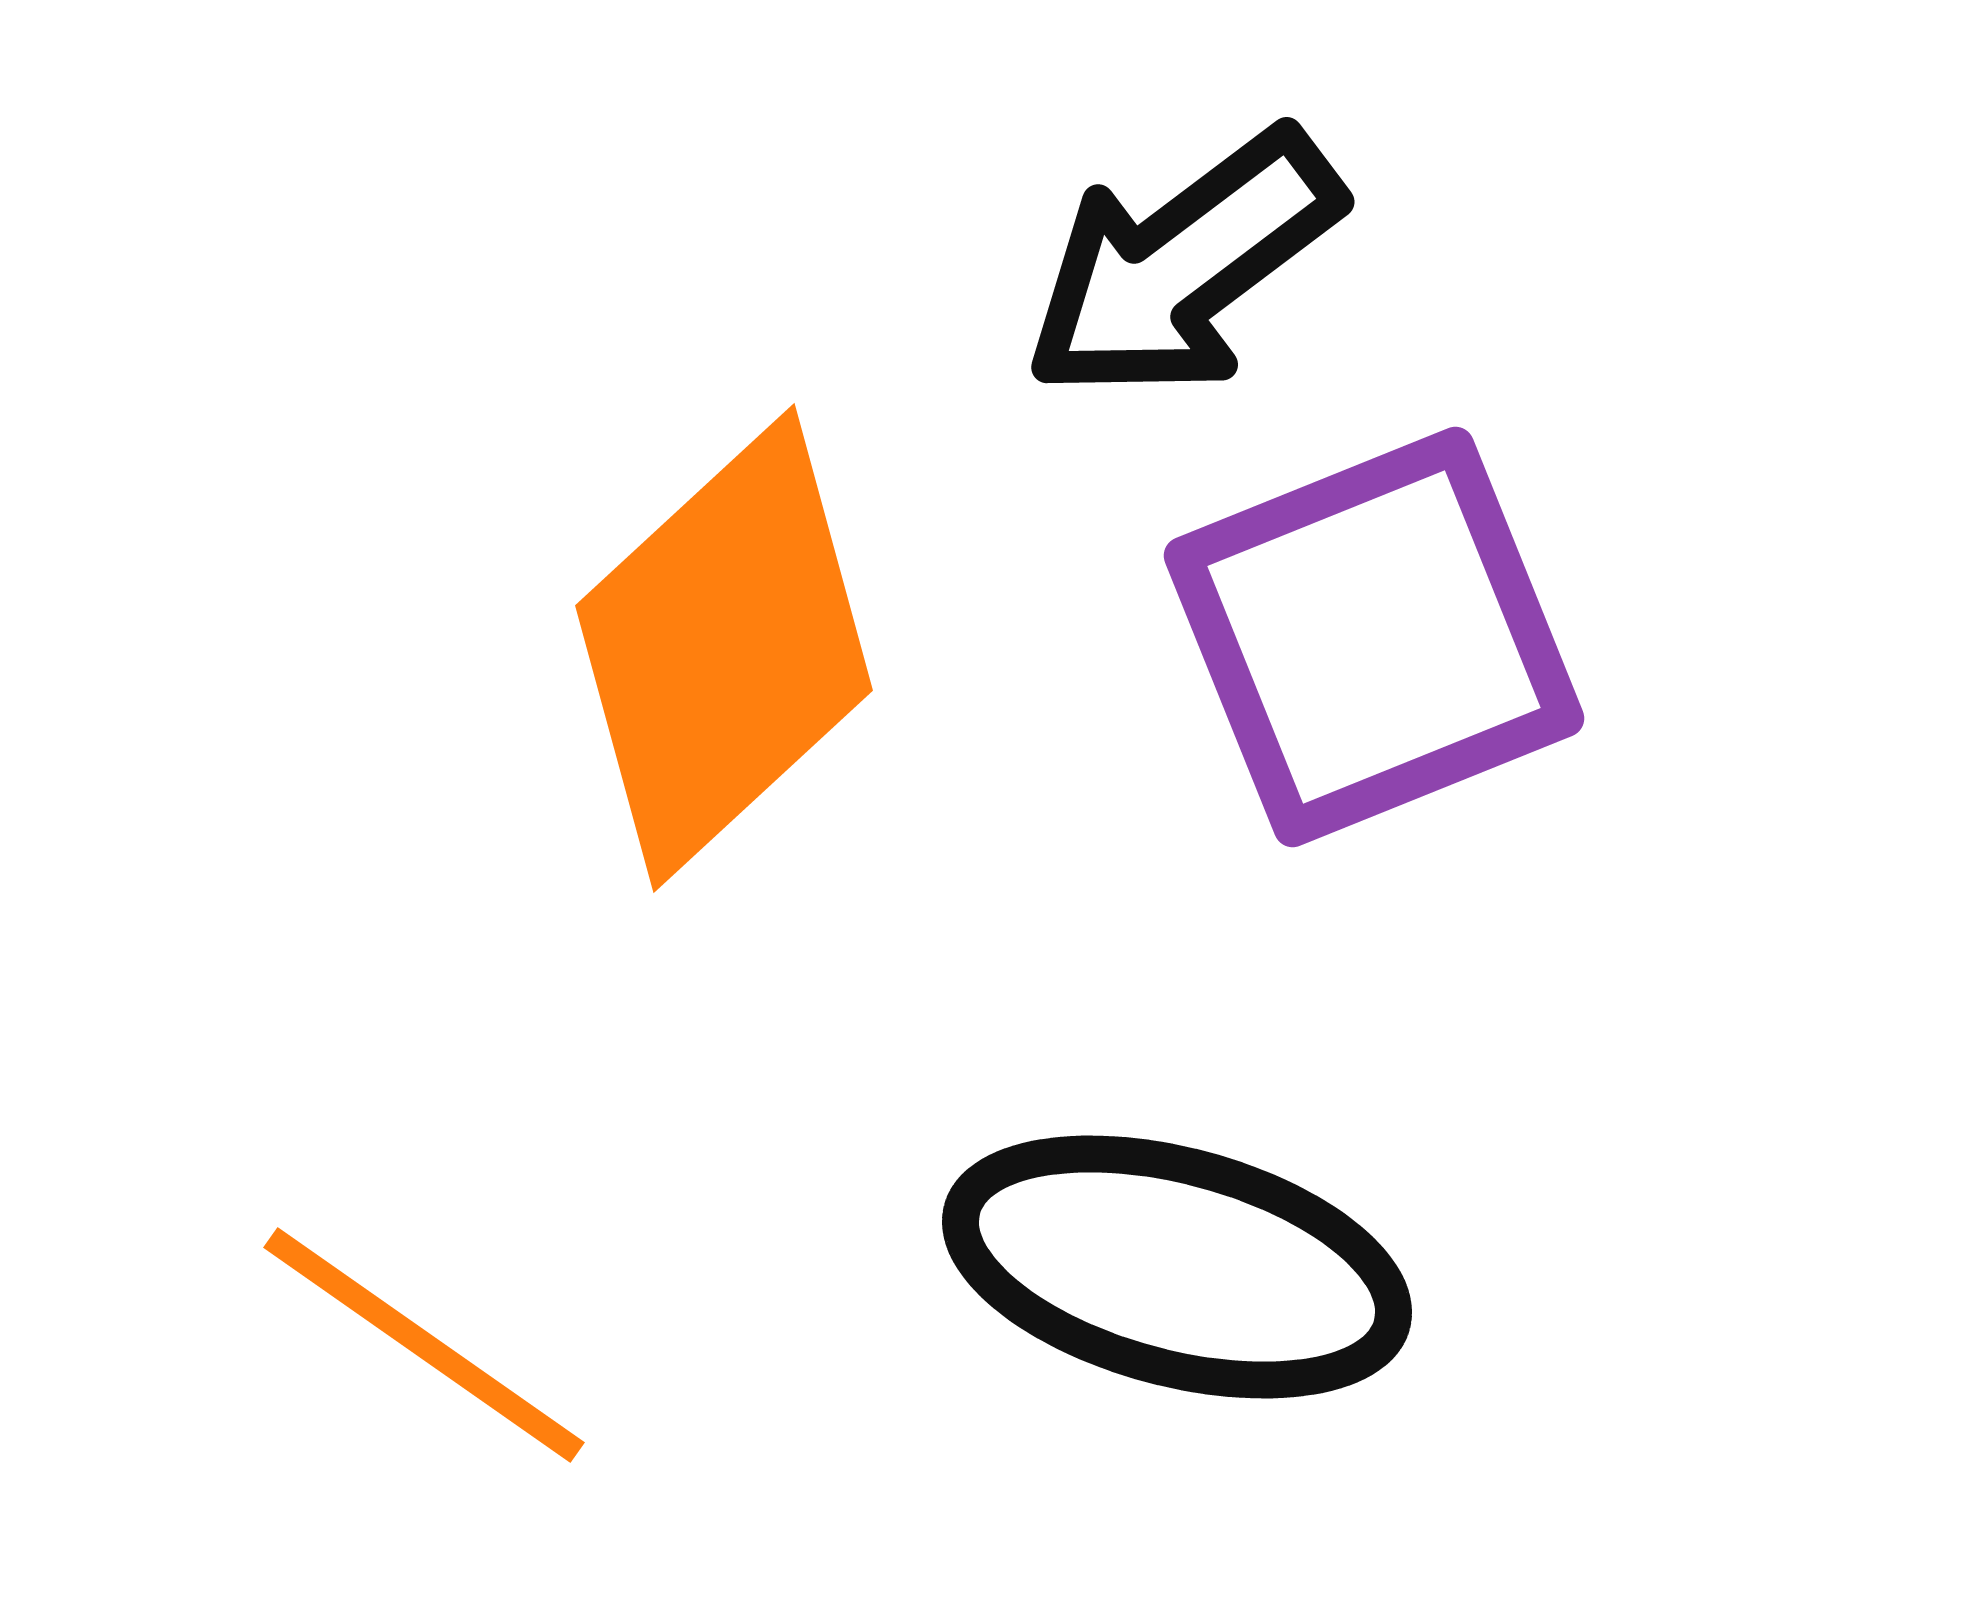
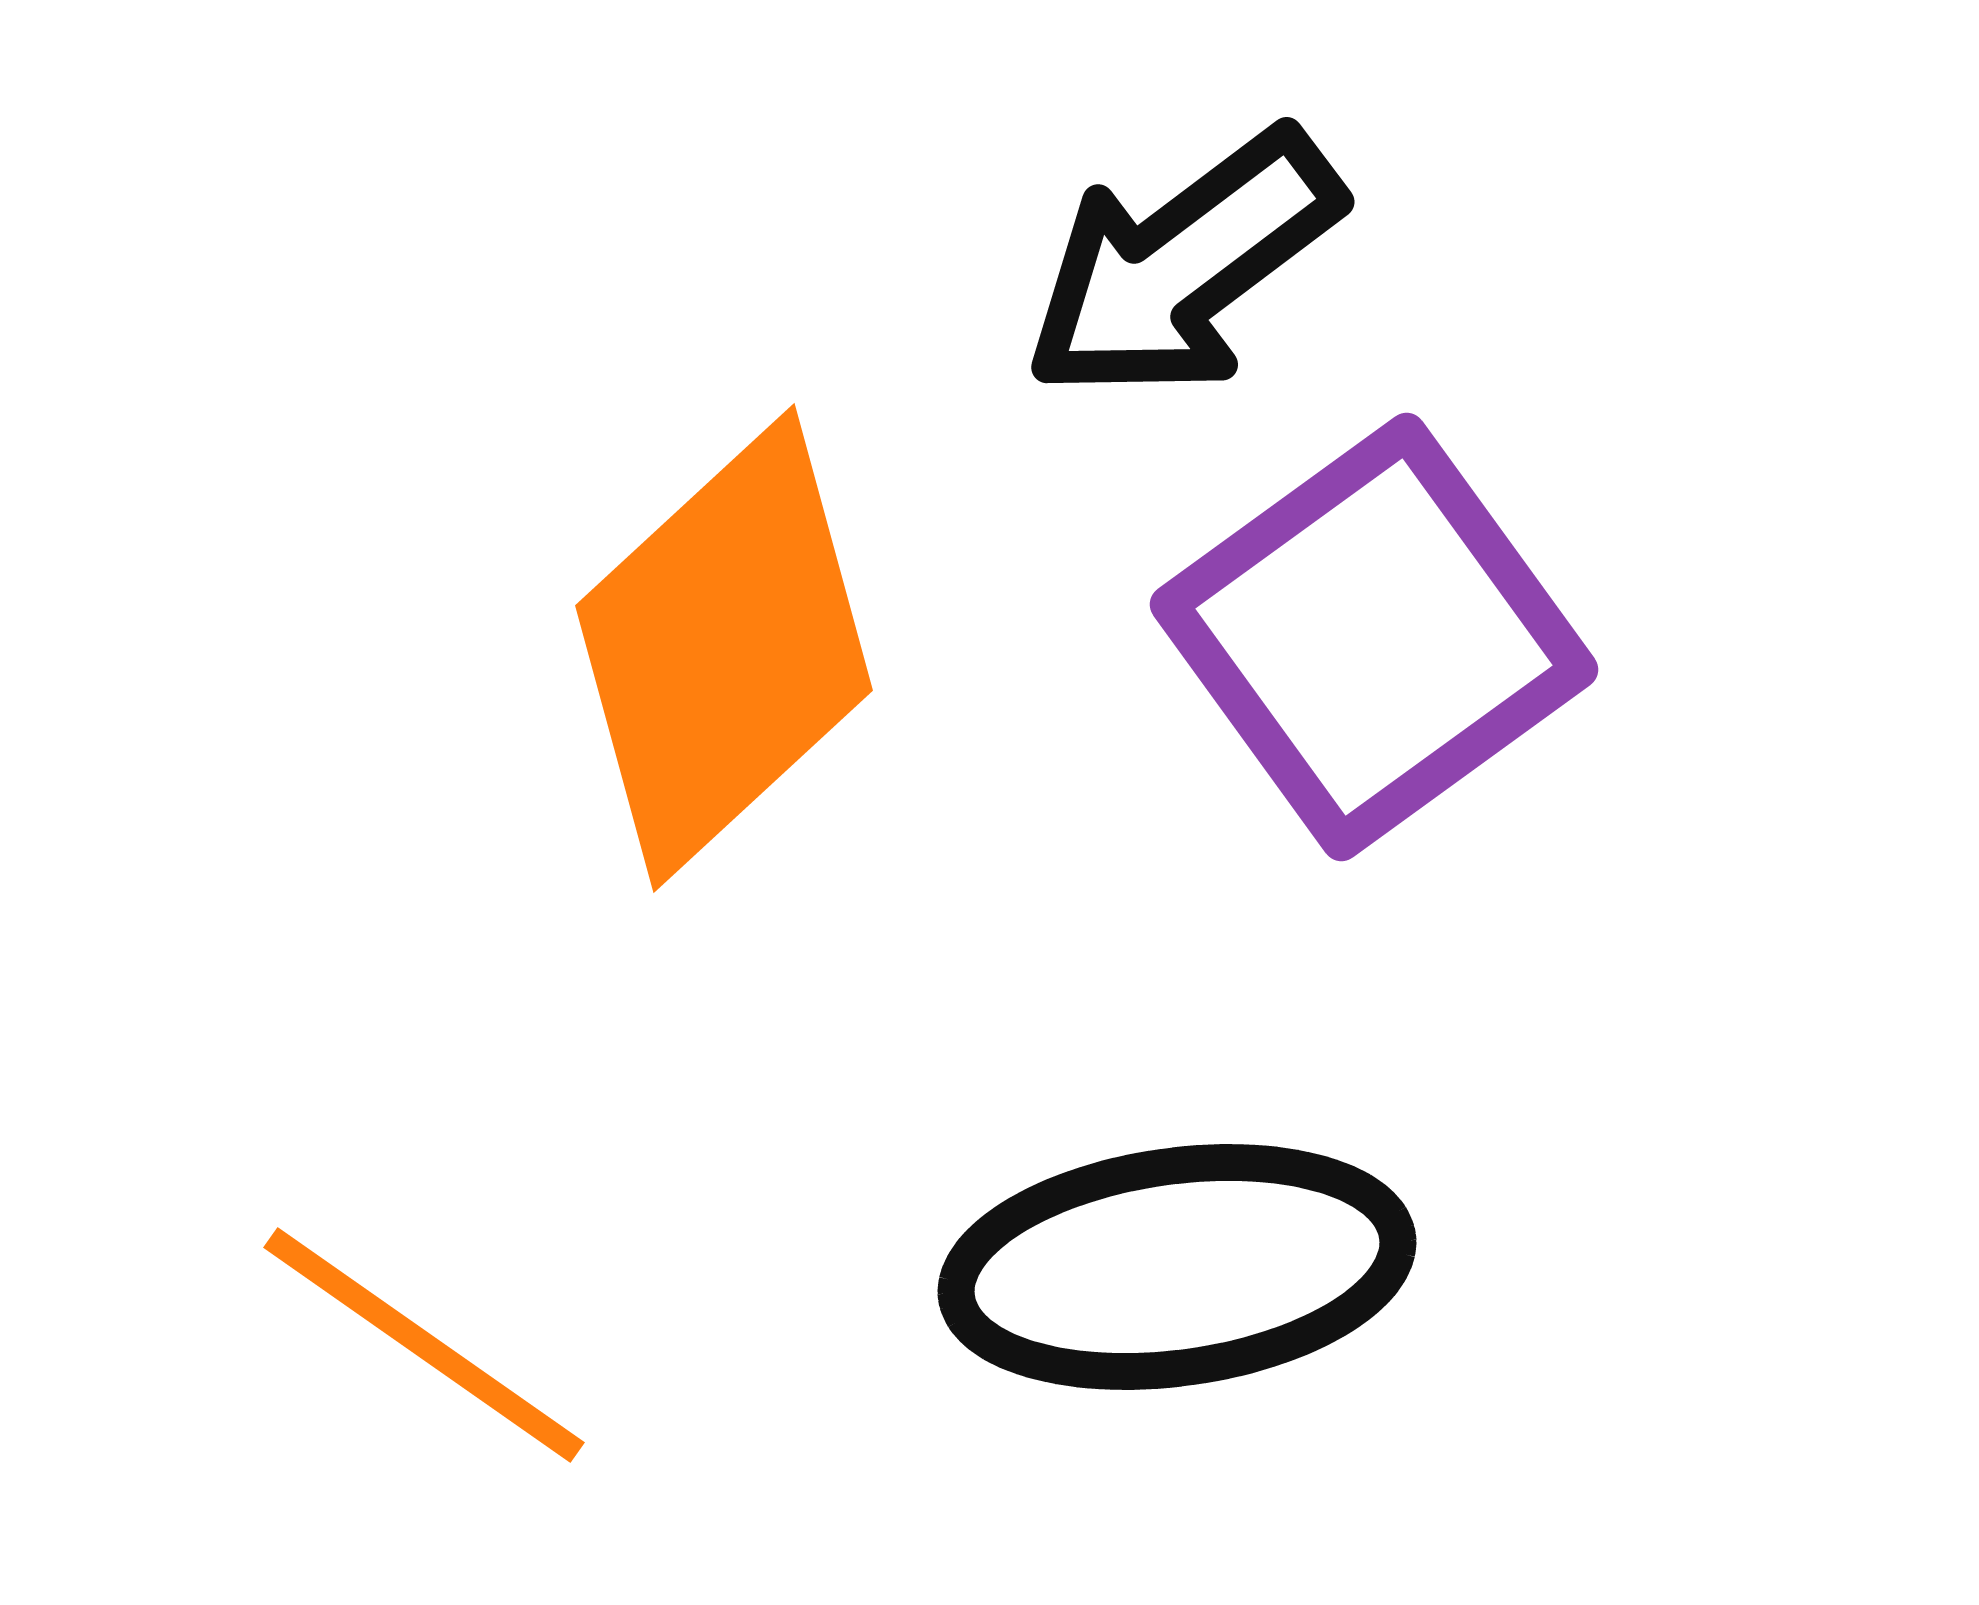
purple square: rotated 14 degrees counterclockwise
black ellipse: rotated 23 degrees counterclockwise
